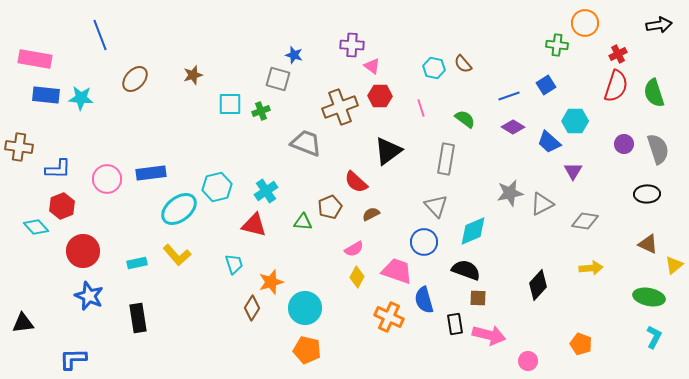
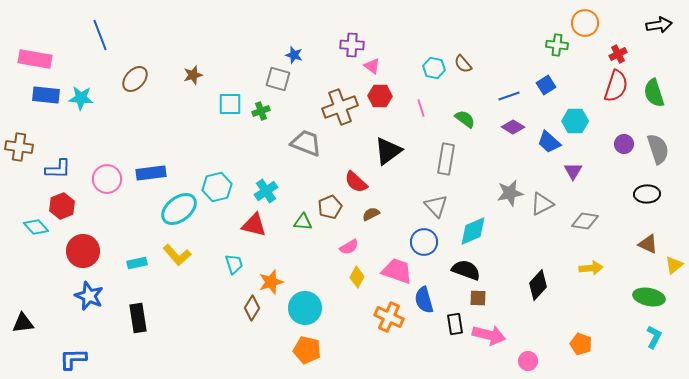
pink semicircle at (354, 249): moved 5 px left, 2 px up
